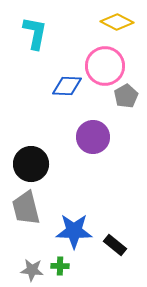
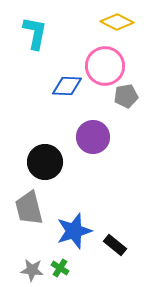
gray pentagon: rotated 20 degrees clockwise
black circle: moved 14 px right, 2 px up
gray trapezoid: moved 3 px right
blue star: rotated 18 degrees counterclockwise
green cross: moved 2 px down; rotated 30 degrees clockwise
